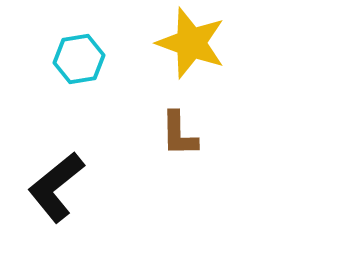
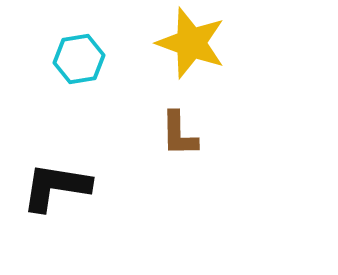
black L-shape: rotated 48 degrees clockwise
